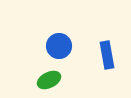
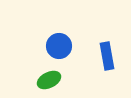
blue rectangle: moved 1 px down
